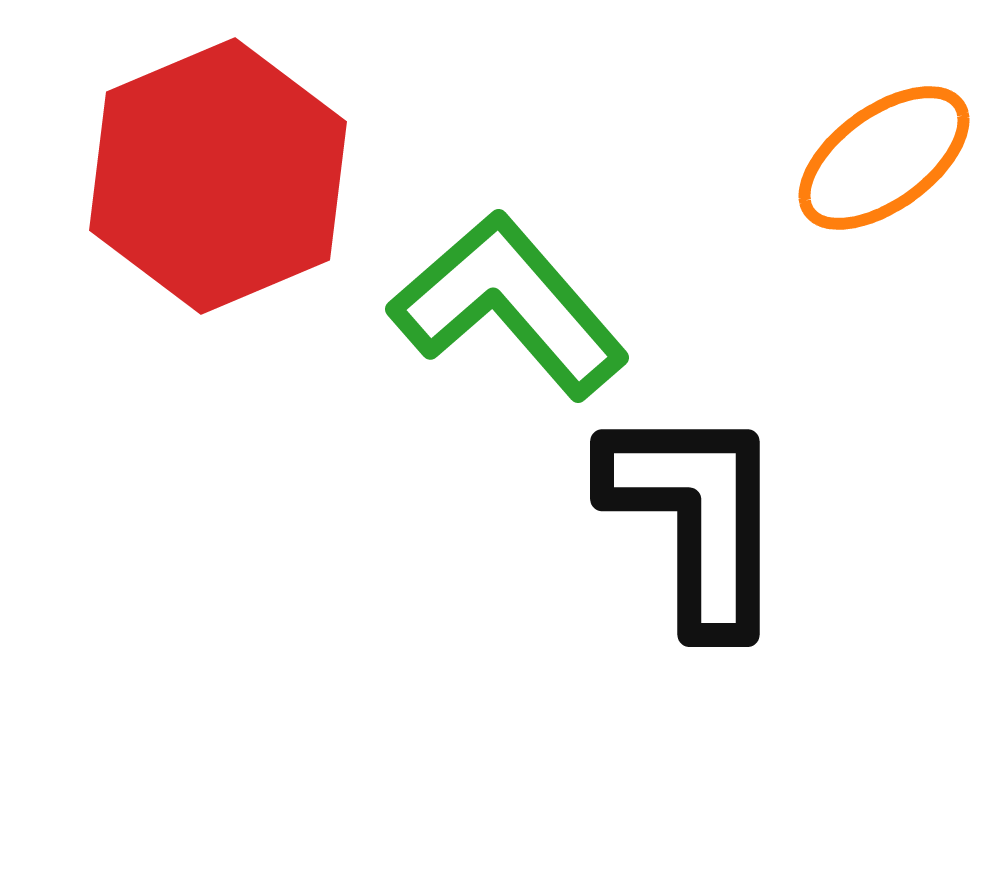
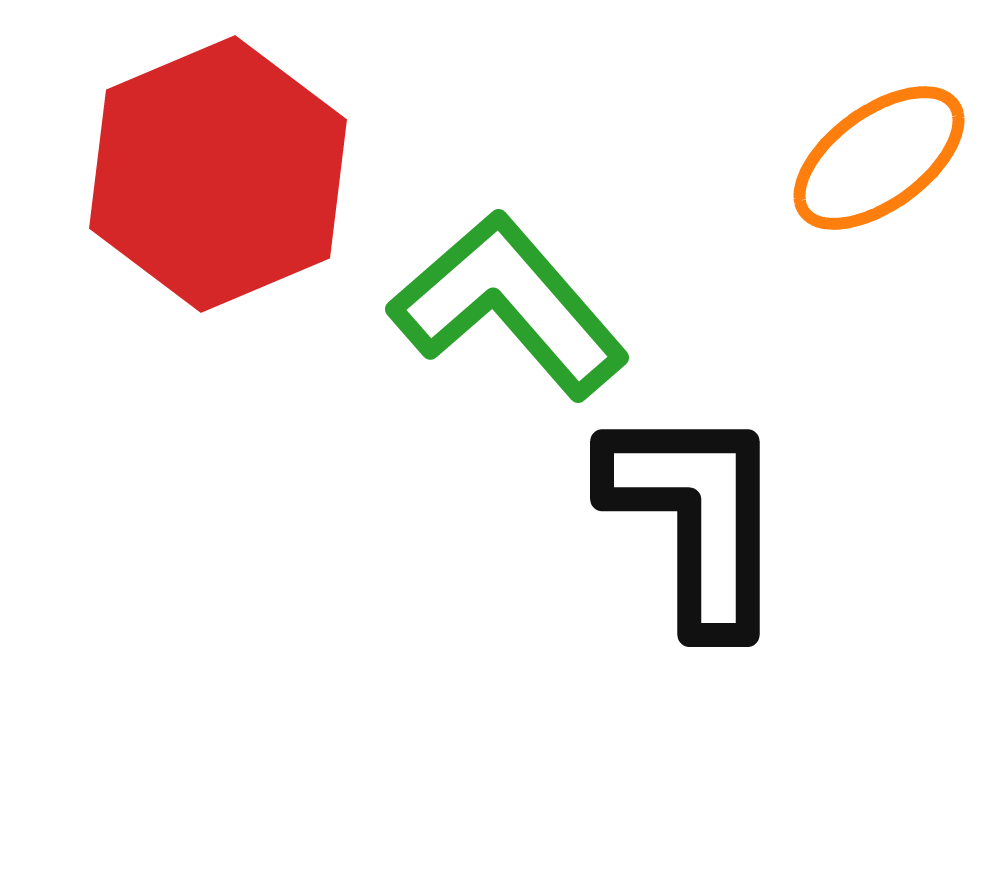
orange ellipse: moved 5 px left
red hexagon: moved 2 px up
